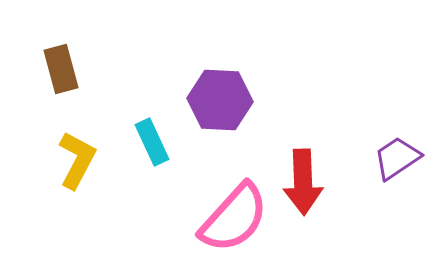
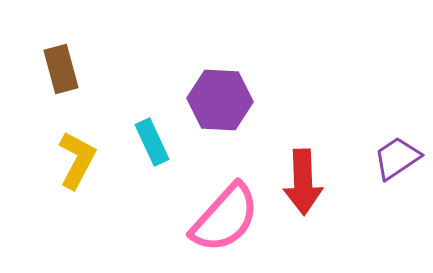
pink semicircle: moved 9 px left
